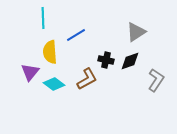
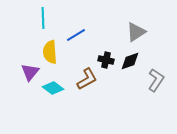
cyan diamond: moved 1 px left, 4 px down
